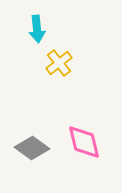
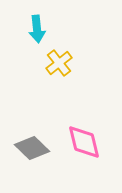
gray diamond: rotated 8 degrees clockwise
